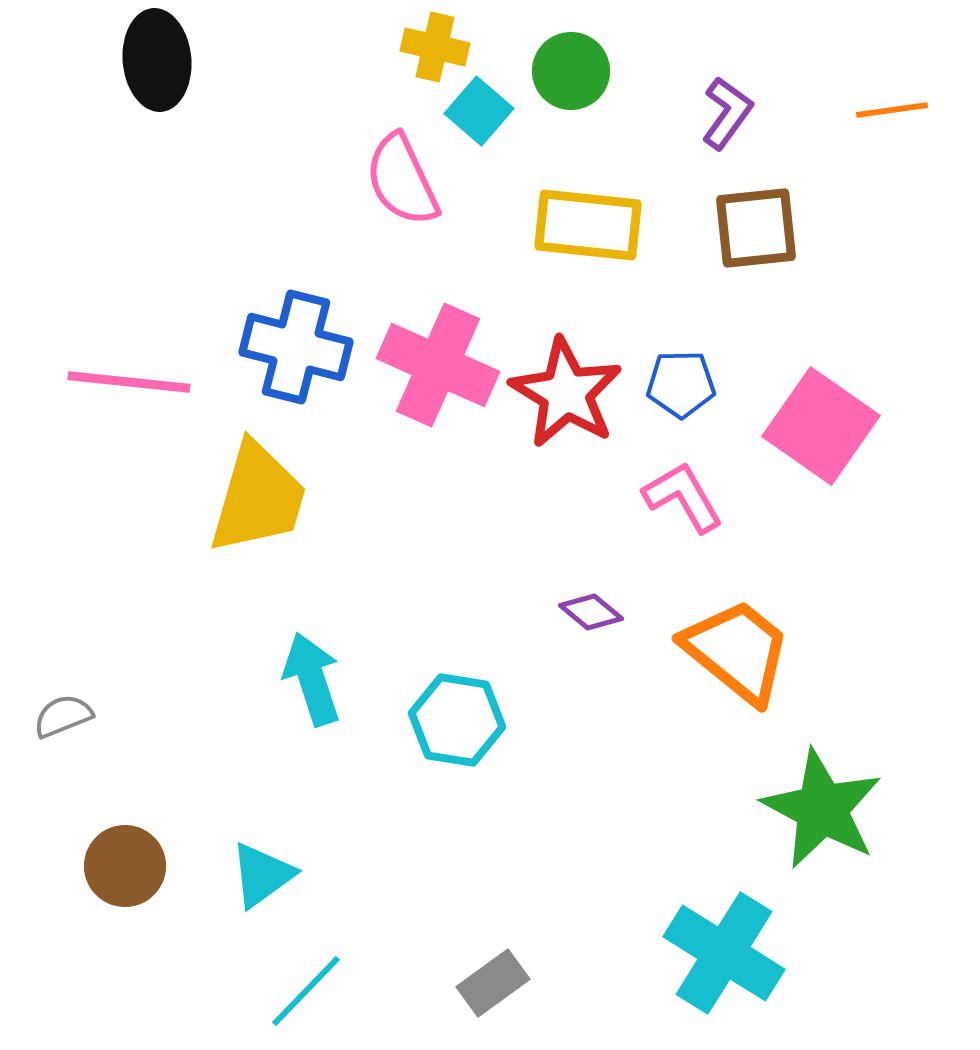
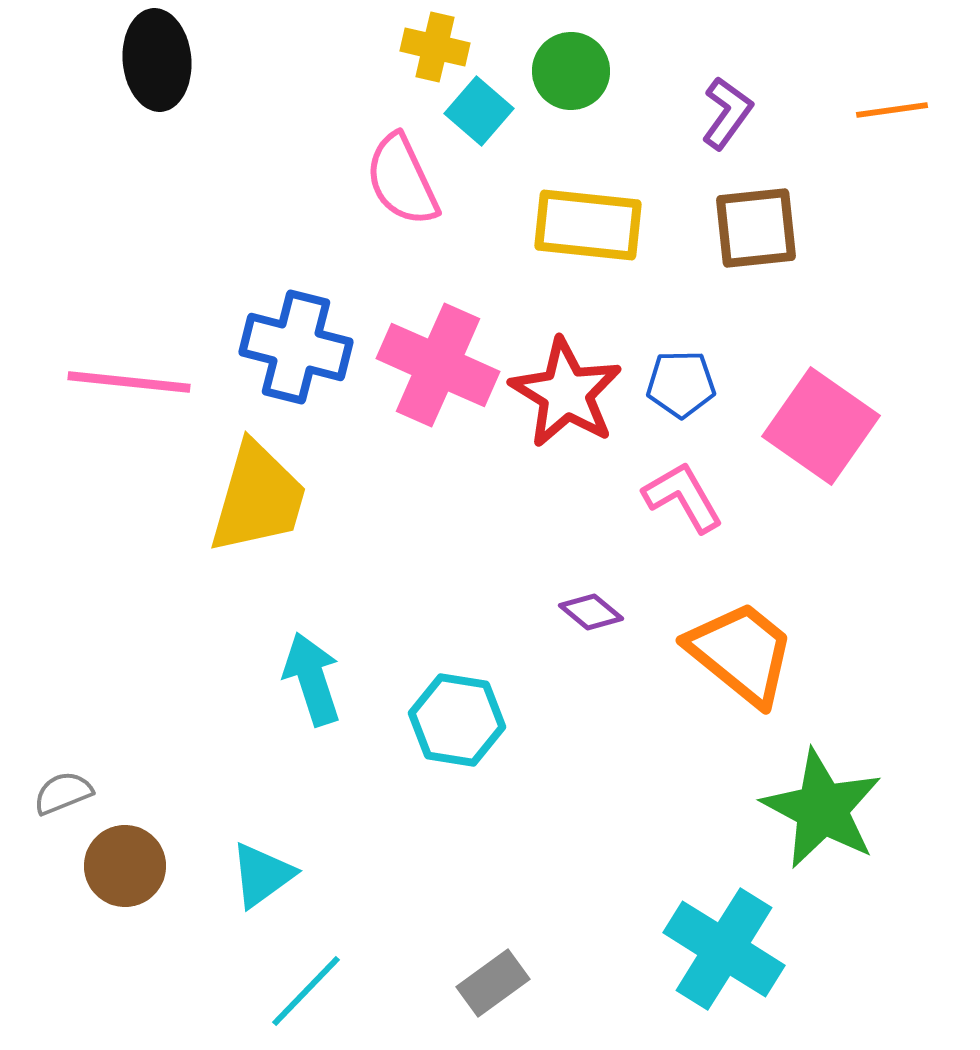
orange trapezoid: moved 4 px right, 2 px down
gray semicircle: moved 77 px down
cyan cross: moved 4 px up
